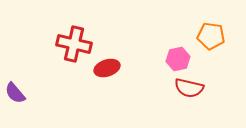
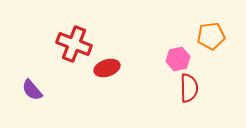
orange pentagon: rotated 16 degrees counterclockwise
red cross: rotated 8 degrees clockwise
red semicircle: rotated 104 degrees counterclockwise
purple semicircle: moved 17 px right, 3 px up
